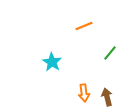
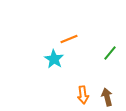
orange line: moved 15 px left, 13 px down
cyan star: moved 2 px right, 3 px up
orange arrow: moved 1 px left, 2 px down
